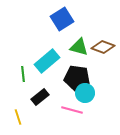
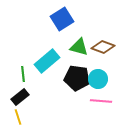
cyan circle: moved 13 px right, 14 px up
black rectangle: moved 20 px left
pink line: moved 29 px right, 9 px up; rotated 10 degrees counterclockwise
